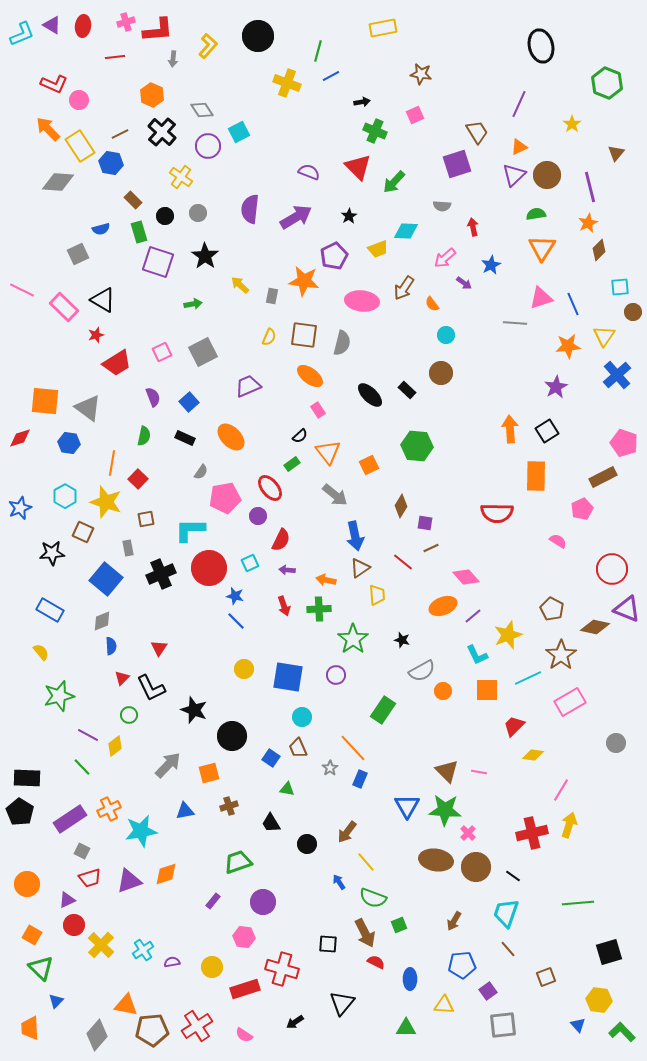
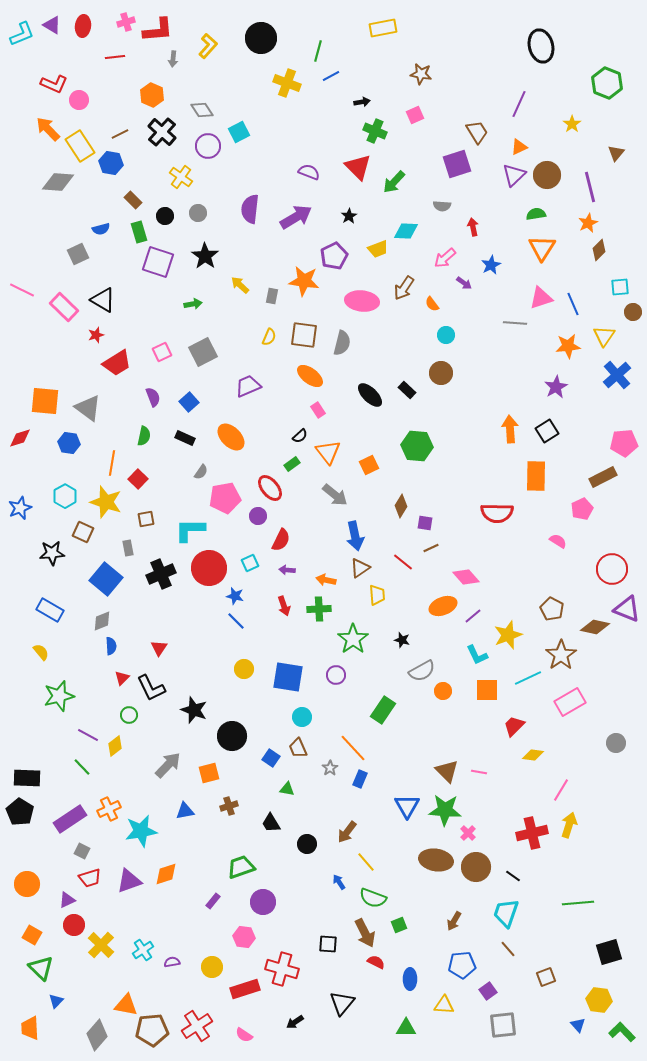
black circle at (258, 36): moved 3 px right, 2 px down
pink pentagon at (624, 443): rotated 24 degrees counterclockwise
green trapezoid at (238, 862): moved 3 px right, 5 px down
